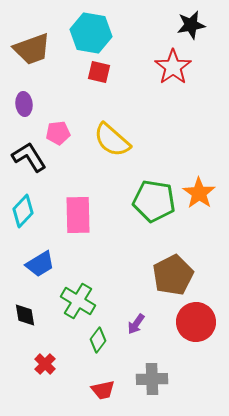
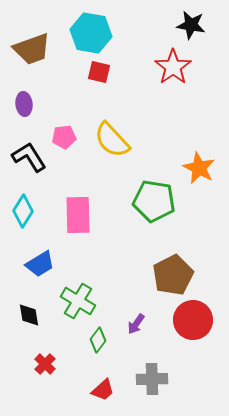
black star: rotated 20 degrees clockwise
pink pentagon: moved 6 px right, 4 px down
yellow semicircle: rotated 6 degrees clockwise
orange star: moved 25 px up; rotated 8 degrees counterclockwise
cyan diamond: rotated 12 degrees counterclockwise
black diamond: moved 4 px right
red circle: moved 3 px left, 2 px up
red trapezoid: rotated 30 degrees counterclockwise
